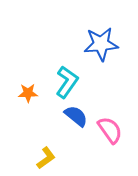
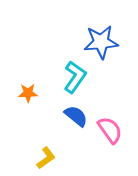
blue star: moved 2 px up
cyan L-shape: moved 8 px right, 5 px up
